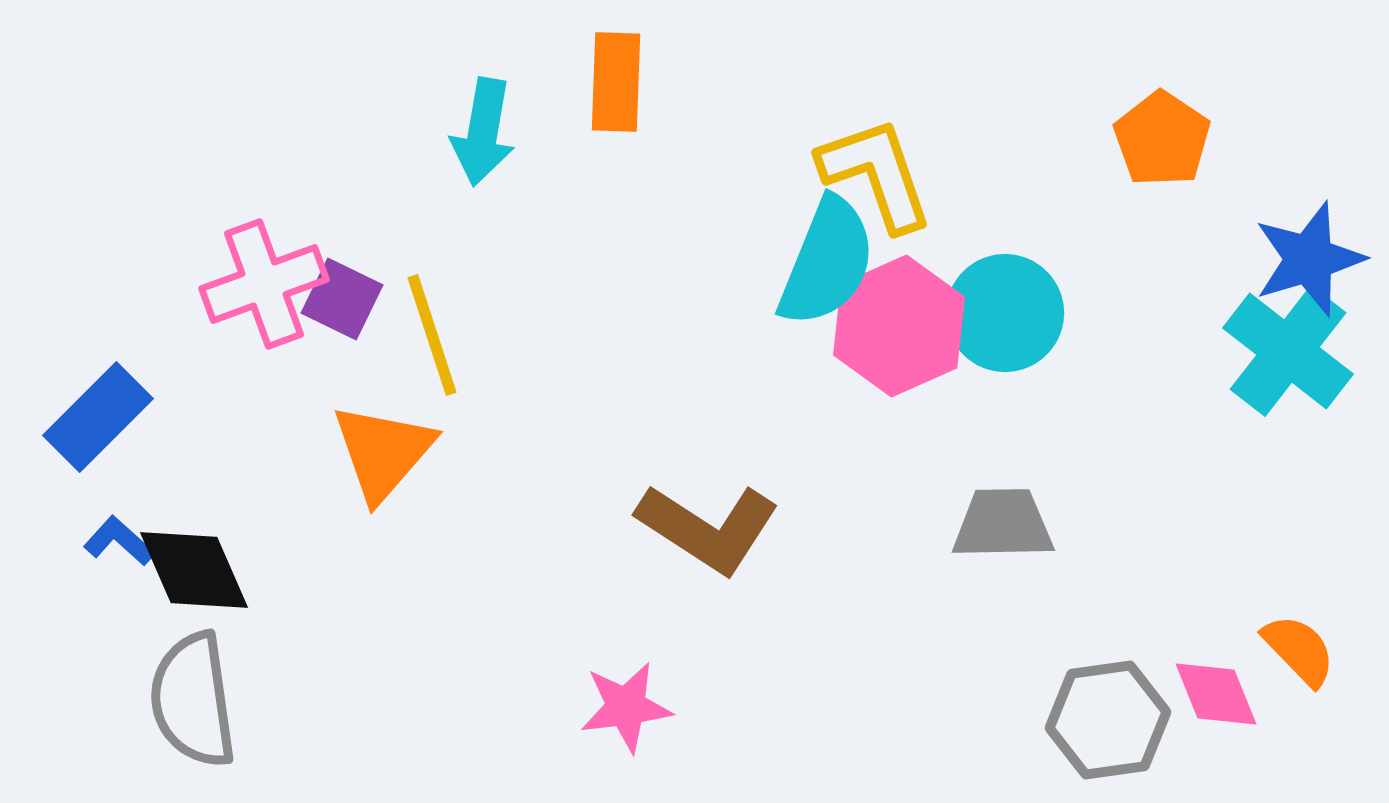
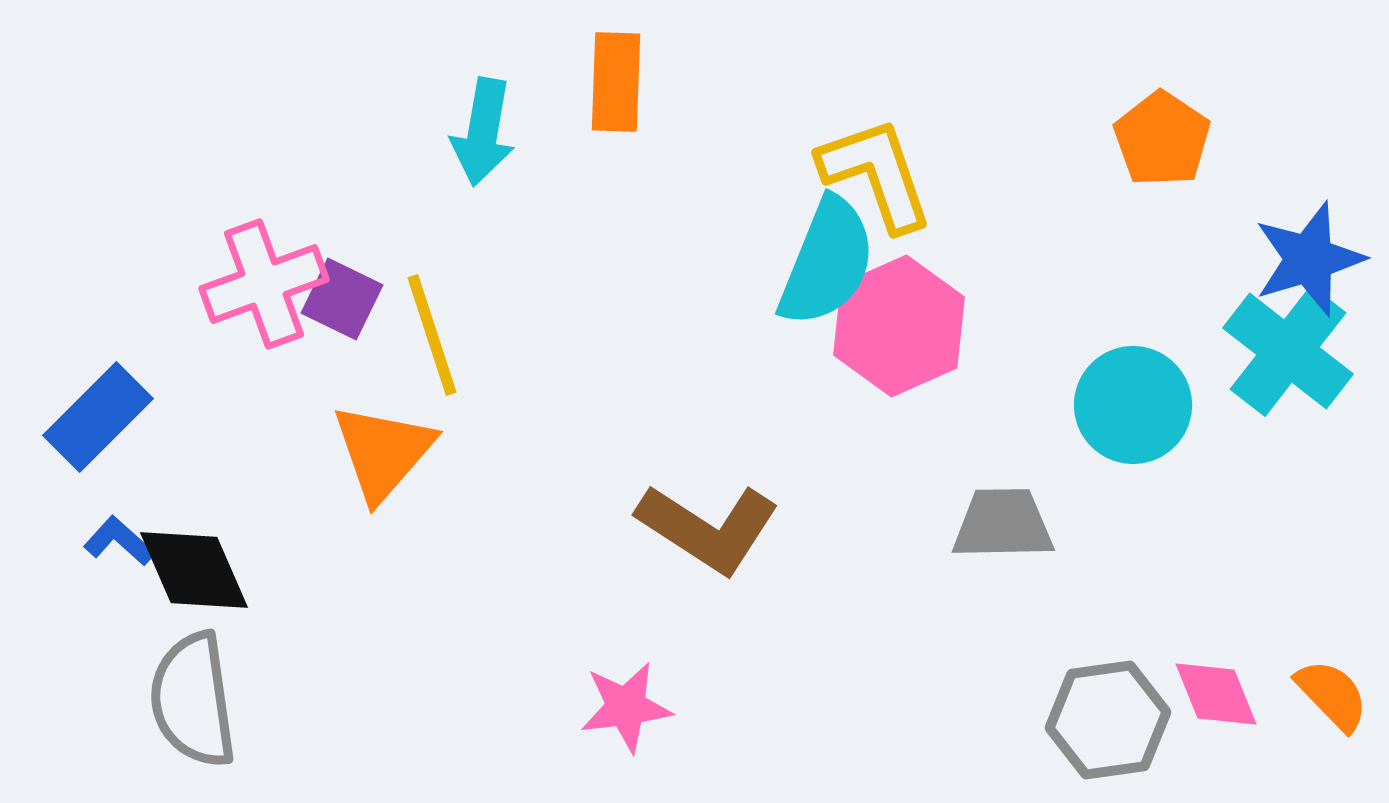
cyan circle: moved 128 px right, 92 px down
orange semicircle: moved 33 px right, 45 px down
